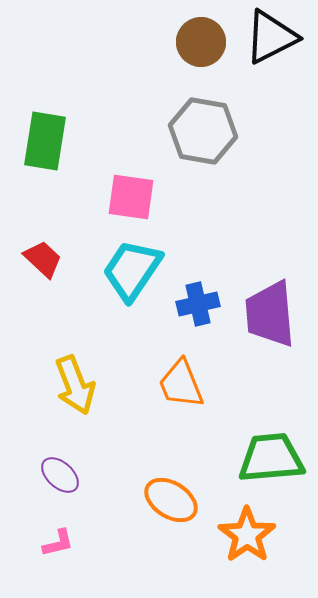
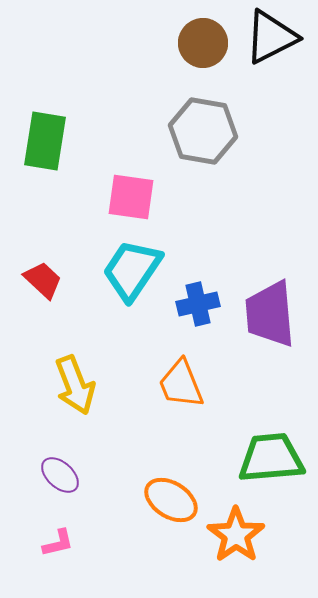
brown circle: moved 2 px right, 1 px down
red trapezoid: moved 21 px down
orange star: moved 11 px left
